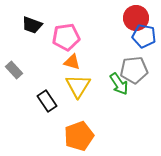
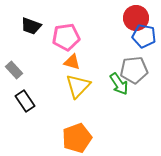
black trapezoid: moved 1 px left, 1 px down
yellow triangle: rotated 12 degrees clockwise
black rectangle: moved 22 px left
orange pentagon: moved 2 px left, 2 px down
